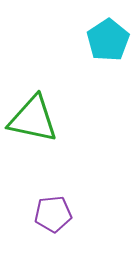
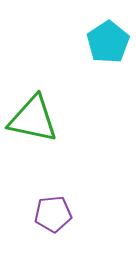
cyan pentagon: moved 2 px down
